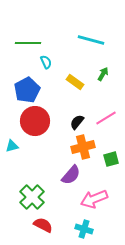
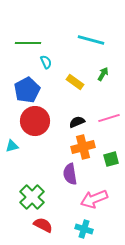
pink line: moved 3 px right; rotated 15 degrees clockwise
black semicircle: rotated 28 degrees clockwise
purple semicircle: moved 1 px left, 1 px up; rotated 130 degrees clockwise
